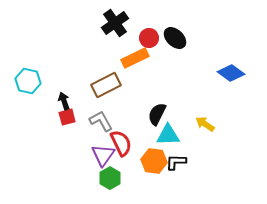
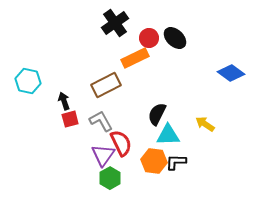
red square: moved 3 px right, 2 px down
